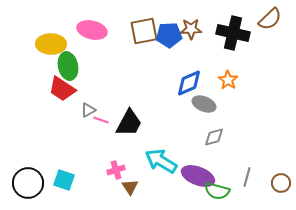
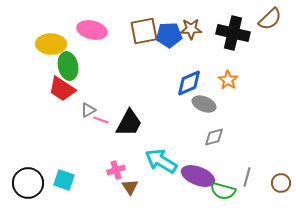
green semicircle: moved 6 px right
